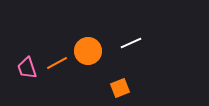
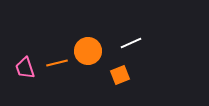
orange line: rotated 15 degrees clockwise
pink trapezoid: moved 2 px left
orange square: moved 13 px up
